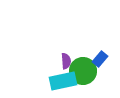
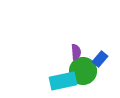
purple semicircle: moved 10 px right, 9 px up
